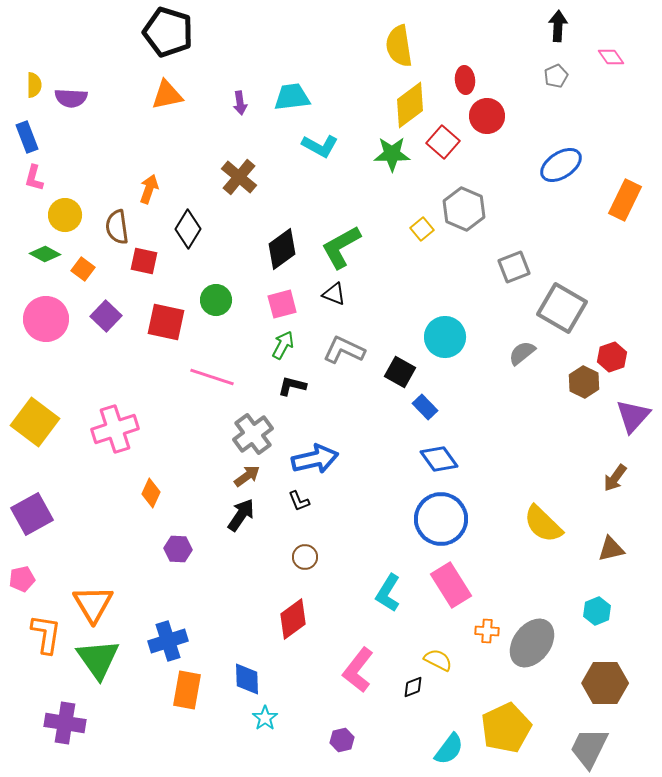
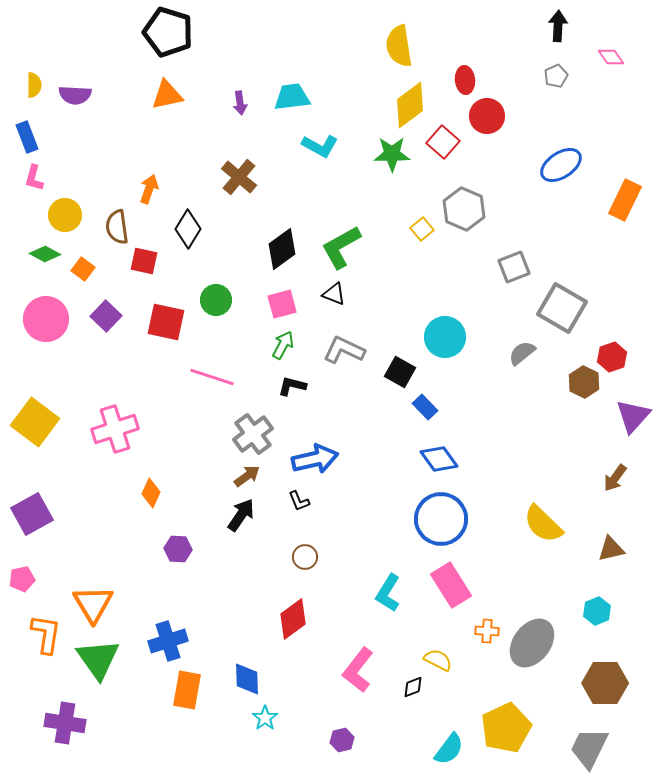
purple semicircle at (71, 98): moved 4 px right, 3 px up
